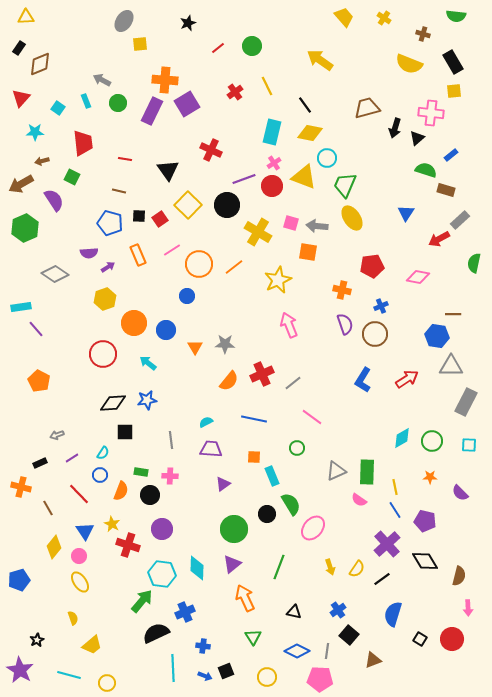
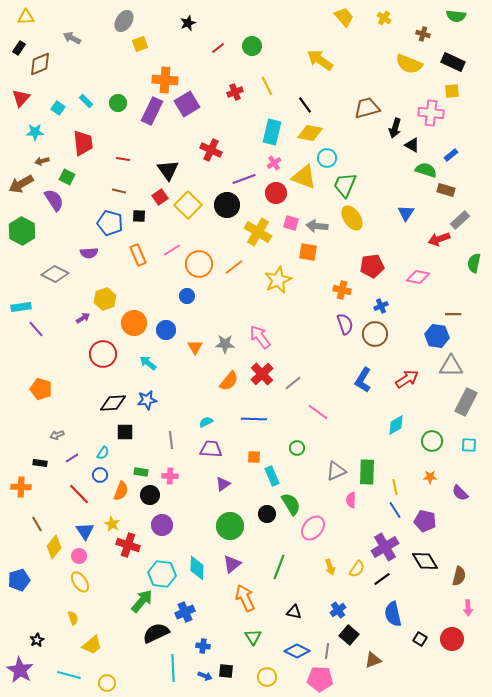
yellow square at (140, 44): rotated 14 degrees counterclockwise
black rectangle at (453, 62): rotated 35 degrees counterclockwise
gray arrow at (102, 80): moved 30 px left, 42 px up
yellow square at (454, 91): moved 2 px left
red cross at (235, 92): rotated 14 degrees clockwise
cyan rectangle at (86, 101): rotated 24 degrees counterclockwise
black triangle at (417, 138): moved 5 px left, 7 px down; rotated 49 degrees counterclockwise
red line at (125, 159): moved 2 px left
green square at (72, 177): moved 5 px left
red circle at (272, 186): moved 4 px right, 7 px down
red square at (160, 219): moved 22 px up
green hexagon at (25, 228): moved 3 px left, 3 px down; rotated 8 degrees counterclockwise
red arrow at (439, 239): rotated 10 degrees clockwise
purple arrow at (108, 267): moved 25 px left, 51 px down
gray diamond at (55, 274): rotated 8 degrees counterclockwise
pink arrow at (289, 325): moved 29 px left, 12 px down; rotated 15 degrees counterclockwise
red cross at (262, 374): rotated 20 degrees counterclockwise
orange pentagon at (39, 381): moved 2 px right, 8 px down; rotated 10 degrees counterclockwise
pink line at (312, 417): moved 6 px right, 5 px up
blue line at (254, 419): rotated 10 degrees counterclockwise
cyan diamond at (402, 438): moved 6 px left, 13 px up
black rectangle at (40, 463): rotated 32 degrees clockwise
orange cross at (21, 487): rotated 12 degrees counterclockwise
pink semicircle at (359, 500): moved 8 px left; rotated 56 degrees clockwise
brown line at (48, 508): moved 11 px left, 16 px down
purple circle at (162, 529): moved 4 px up
green circle at (234, 529): moved 4 px left, 3 px up
purple cross at (387, 544): moved 2 px left, 3 px down; rotated 12 degrees clockwise
blue semicircle at (393, 614): rotated 30 degrees counterclockwise
black square at (226, 671): rotated 28 degrees clockwise
